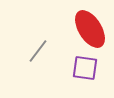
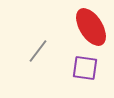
red ellipse: moved 1 px right, 2 px up
